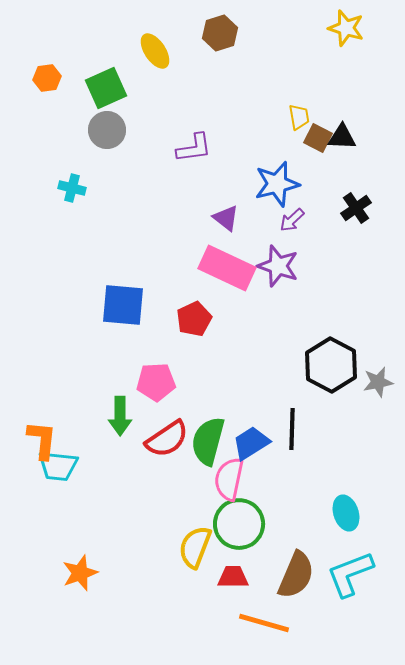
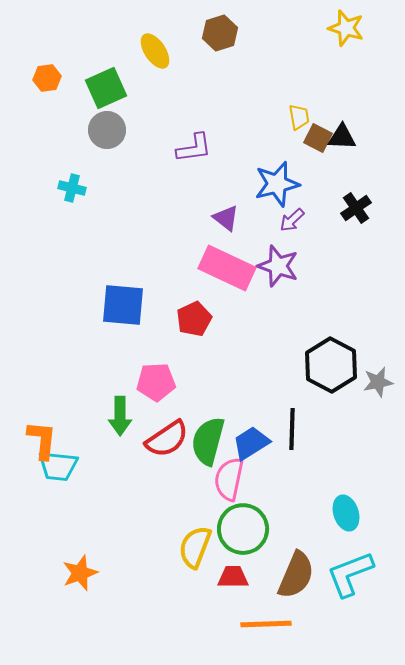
green circle: moved 4 px right, 5 px down
orange line: moved 2 px right, 1 px down; rotated 18 degrees counterclockwise
